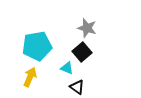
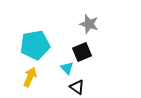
gray star: moved 2 px right, 4 px up
cyan pentagon: moved 2 px left, 1 px up
black square: rotated 18 degrees clockwise
cyan triangle: rotated 24 degrees clockwise
